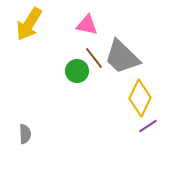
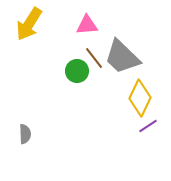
pink triangle: rotated 15 degrees counterclockwise
